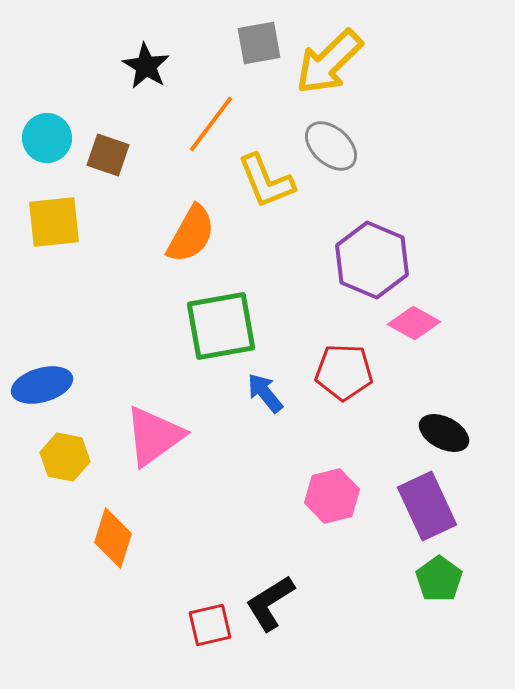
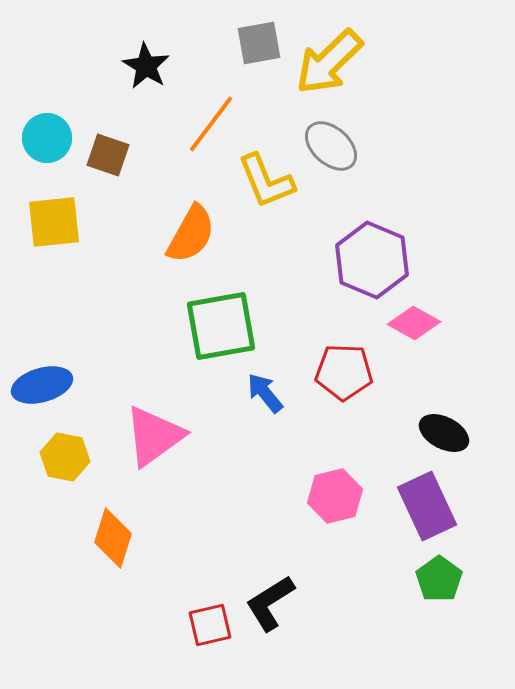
pink hexagon: moved 3 px right
